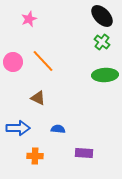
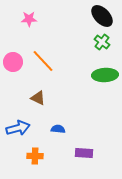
pink star: rotated 21 degrees clockwise
blue arrow: rotated 15 degrees counterclockwise
